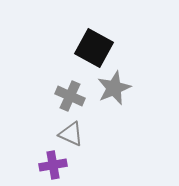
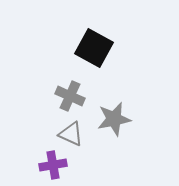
gray star: moved 31 px down; rotated 12 degrees clockwise
